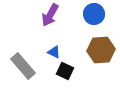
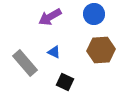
purple arrow: moved 2 px down; rotated 30 degrees clockwise
gray rectangle: moved 2 px right, 3 px up
black square: moved 11 px down
